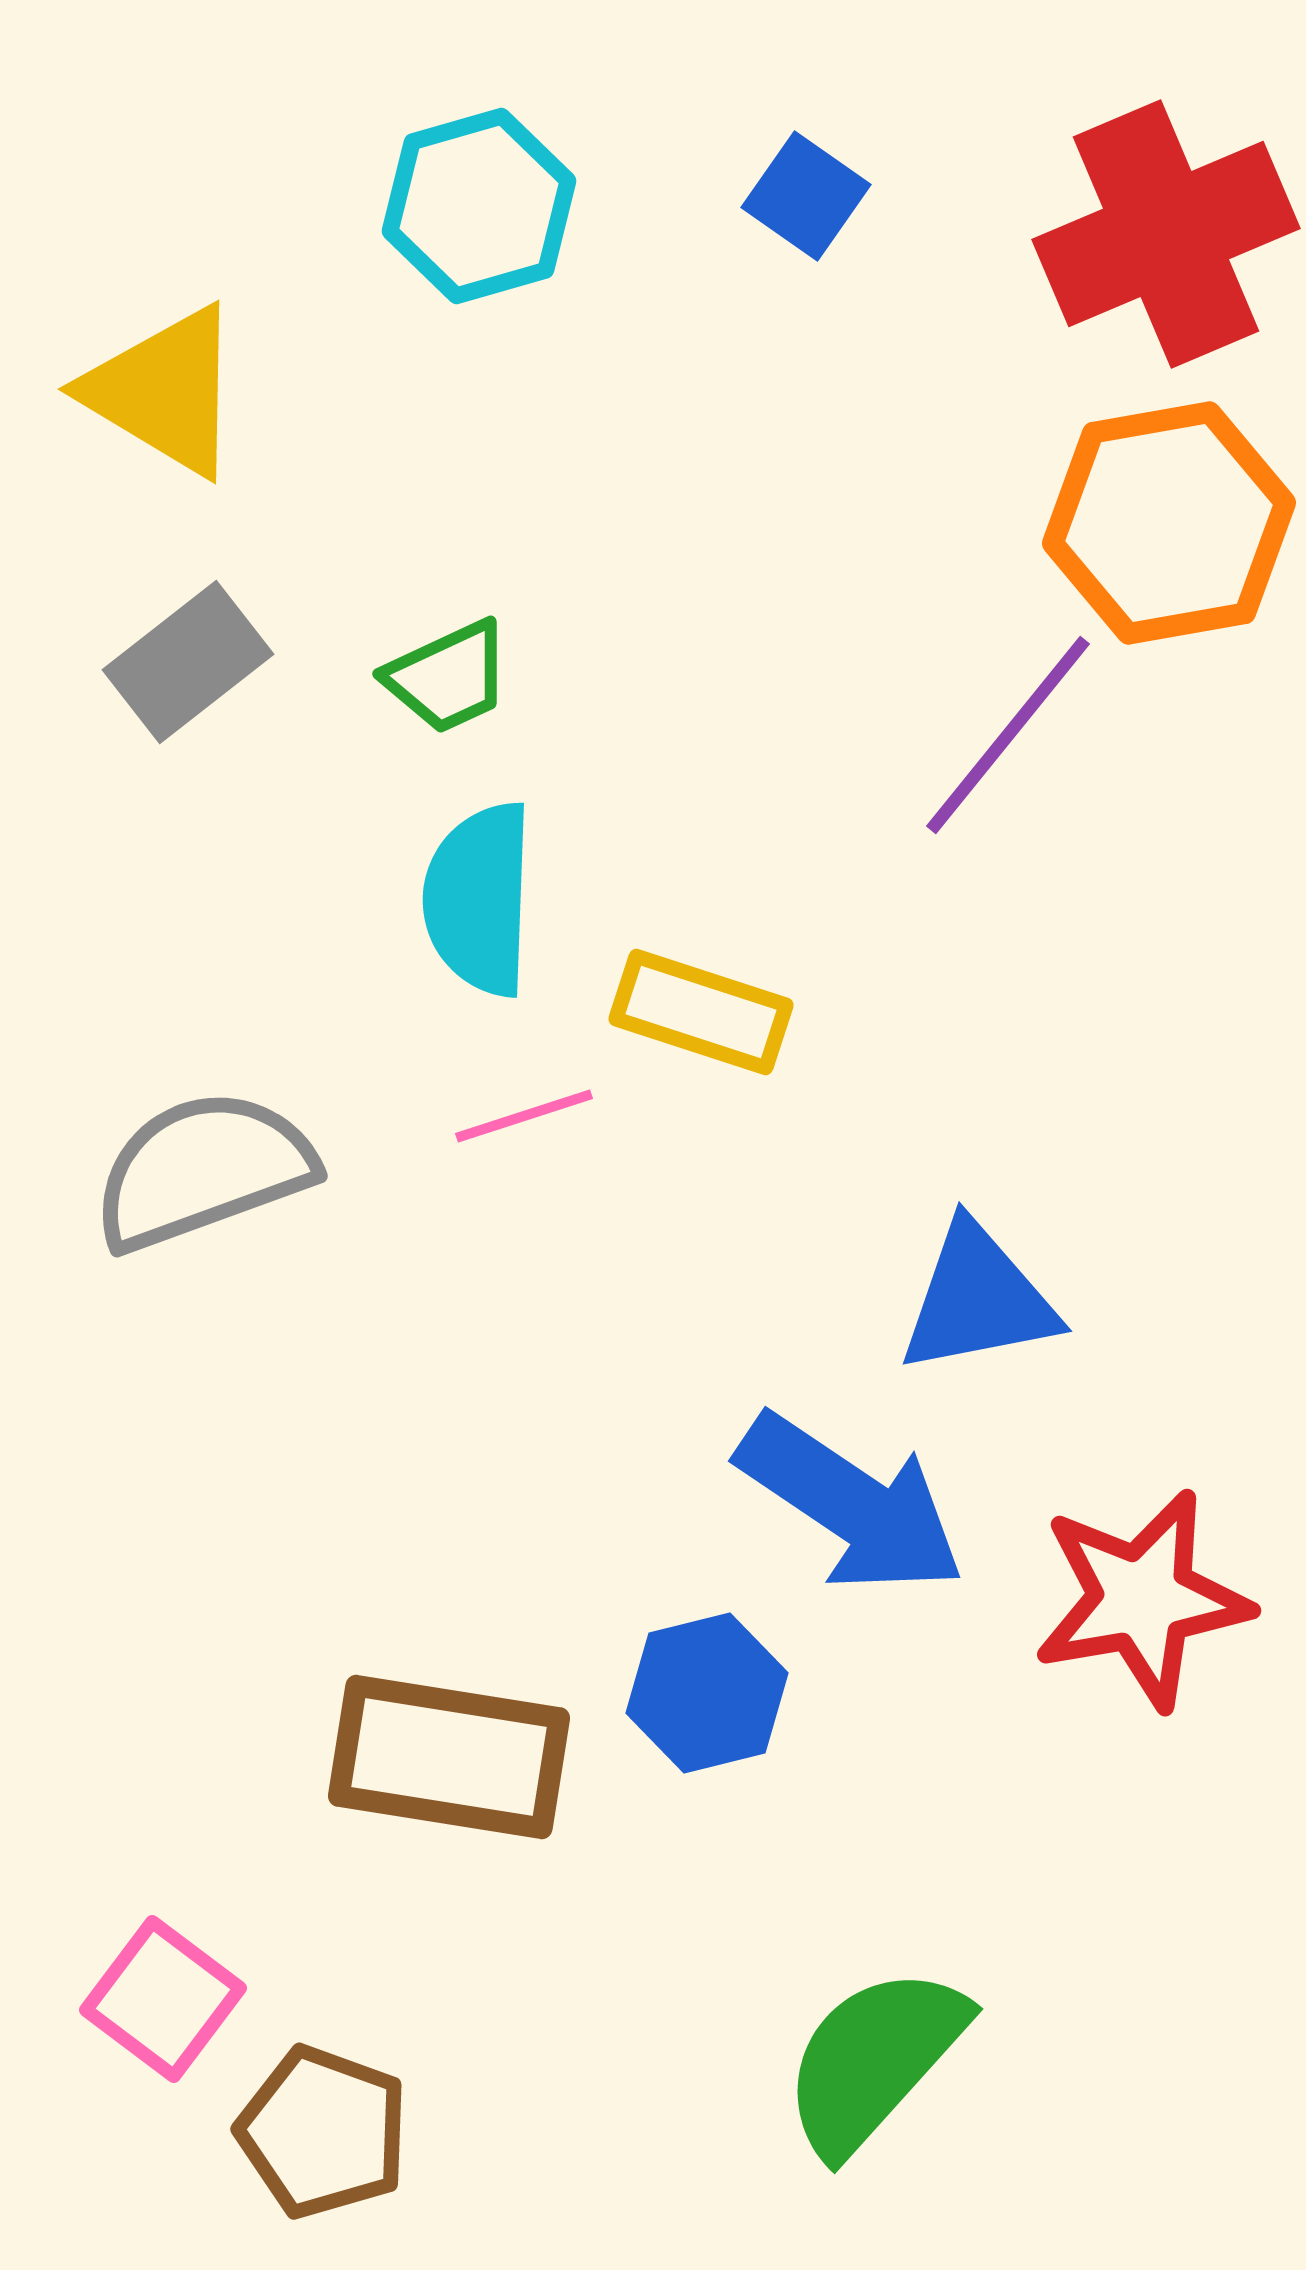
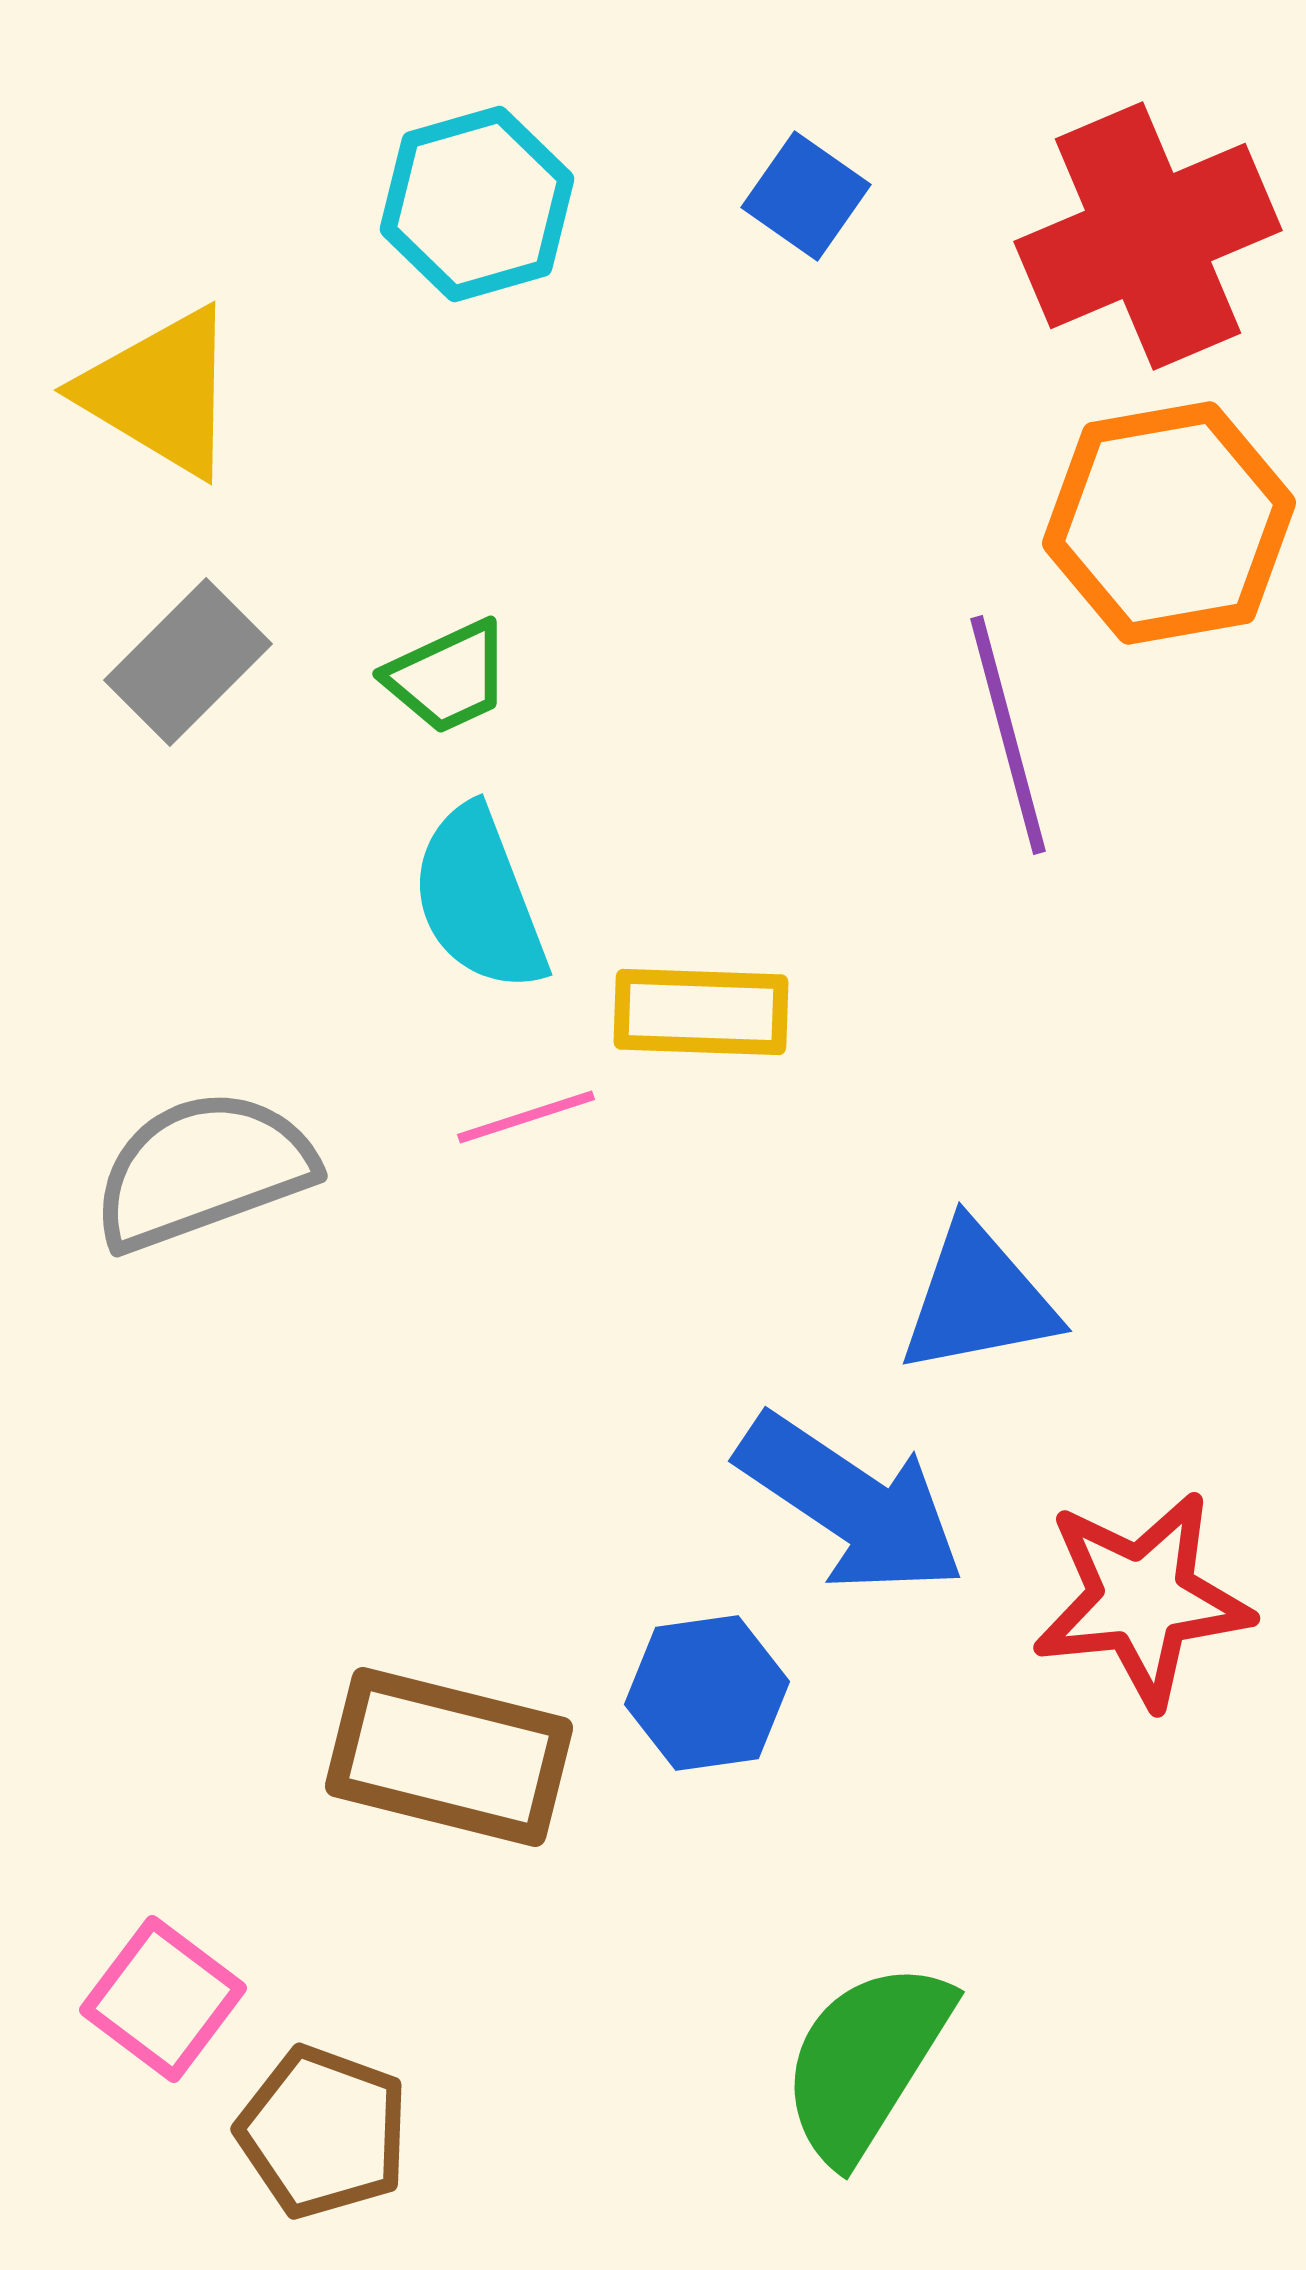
cyan hexagon: moved 2 px left, 2 px up
red cross: moved 18 px left, 2 px down
yellow triangle: moved 4 px left, 1 px down
gray rectangle: rotated 7 degrees counterclockwise
purple line: rotated 54 degrees counterclockwise
cyan semicircle: rotated 23 degrees counterclockwise
yellow rectangle: rotated 16 degrees counterclockwise
pink line: moved 2 px right, 1 px down
red star: rotated 4 degrees clockwise
blue hexagon: rotated 6 degrees clockwise
brown rectangle: rotated 5 degrees clockwise
green semicircle: moved 8 px left, 1 px down; rotated 10 degrees counterclockwise
